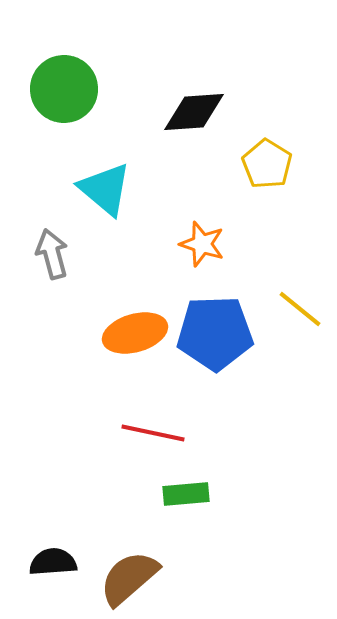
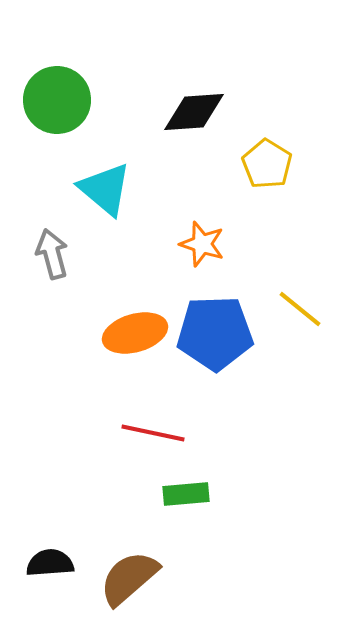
green circle: moved 7 px left, 11 px down
black semicircle: moved 3 px left, 1 px down
